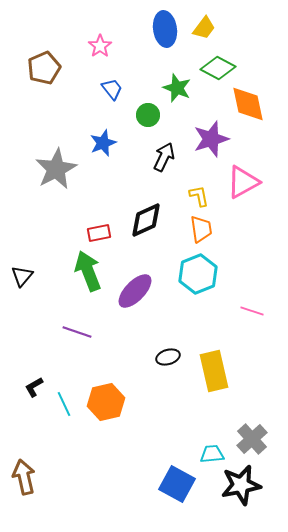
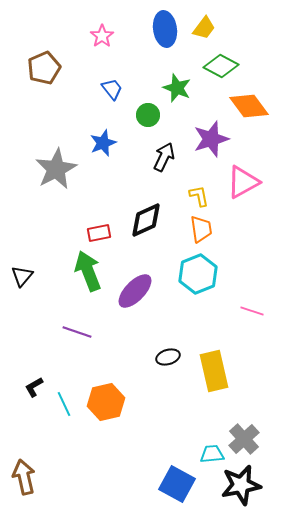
pink star: moved 2 px right, 10 px up
green diamond: moved 3 px right, 2 px up
orange diamond: moved 1 px right, 2 px down; rotated 24 degrees counterclockwise
gray cross: moved 8 px left
